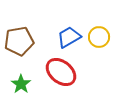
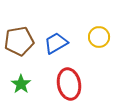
blue trapezoid: moved 13 px left, 6 px down
red ellipse: moved 8 px right, 12 px down; rotated 40 degrees clockwise
